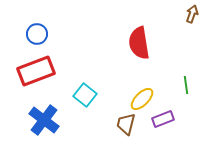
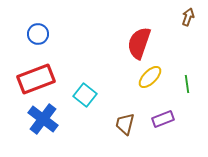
brown arrow: moved 4 px left, 3 px down
blue circle: moved 1 px right
red semicircle: rotated 28 degrees clockwise
red rectangle: moved 8 px down
green line: moved 1 px right, 1 px up
yellow ellipse: moved 8 px right, 22 px up
blue cross: moved 1 px left, 1 px up
brown trapezoid: moved 1 px left
